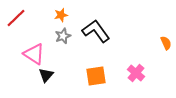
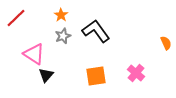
orange star: rotated 24 degrees counterclockwise
